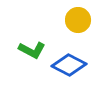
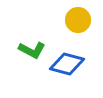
blue diamond: moved 2 px left, 1 px up; rotated 12 degrees counterclockwise
